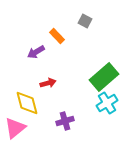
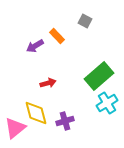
purple arrow: moved 1 px left, 6 px up
green rectangle: moved 5 px left, 1 px up
yellow diamond: moved 9 px right, 10 px down
